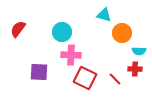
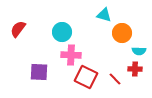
red square: moved 1 px right, 1 px up
